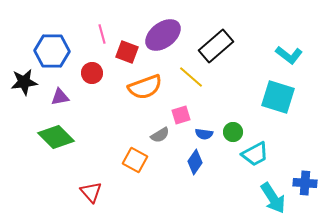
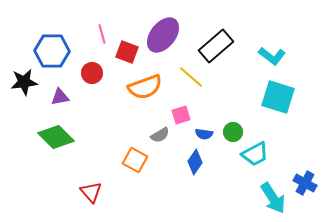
purple ellipse: rotated 15 degrees counterclockwise
cyan L-shape: moved 17 px left, 1 px down
blue cross: rotated 25 degrees clockwise
